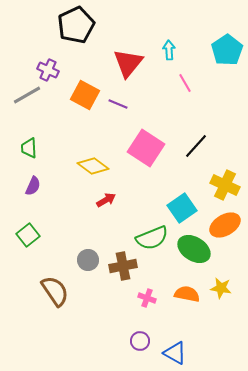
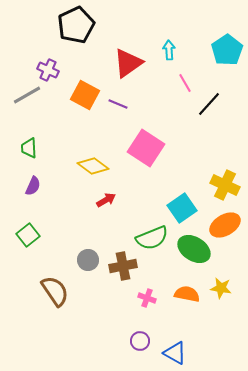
red triangle: rotated 16 degrees clockwise
black line: moved 13 px right, 42 px up
